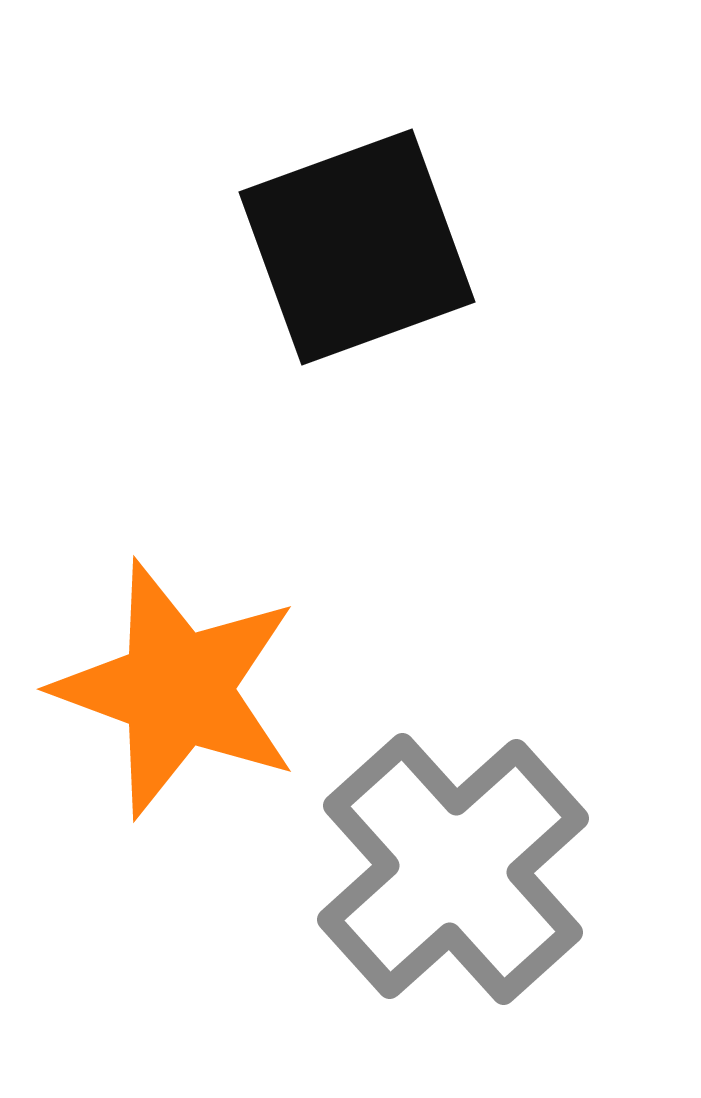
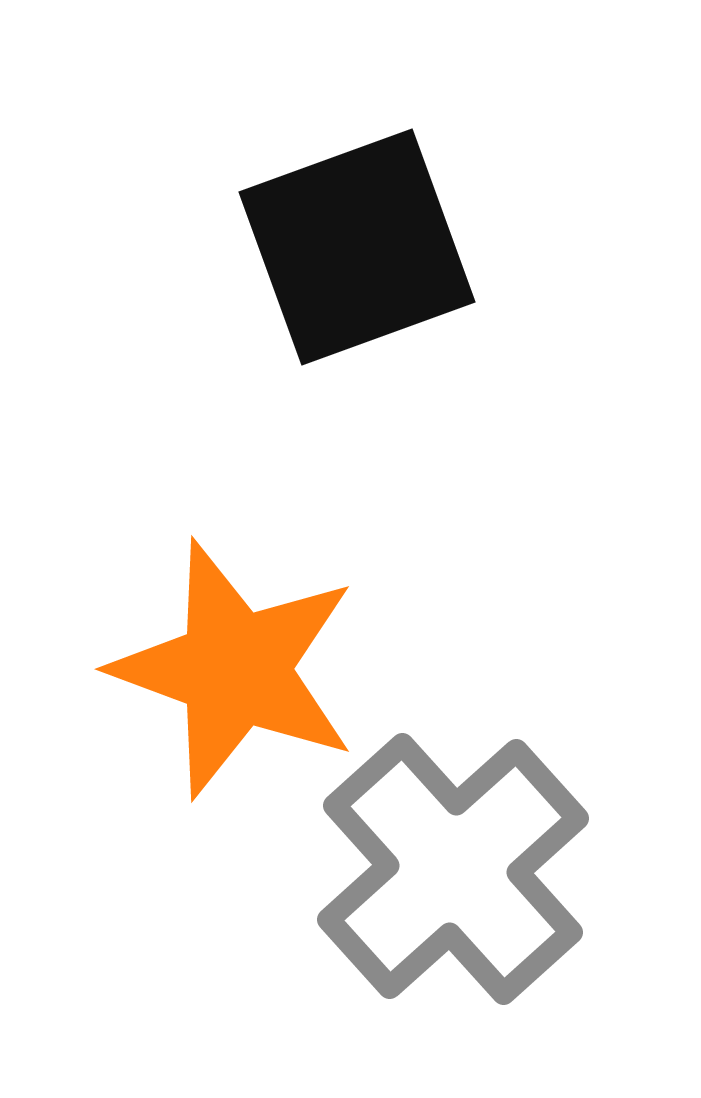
orange star: moved 58 px right, 20 px up
